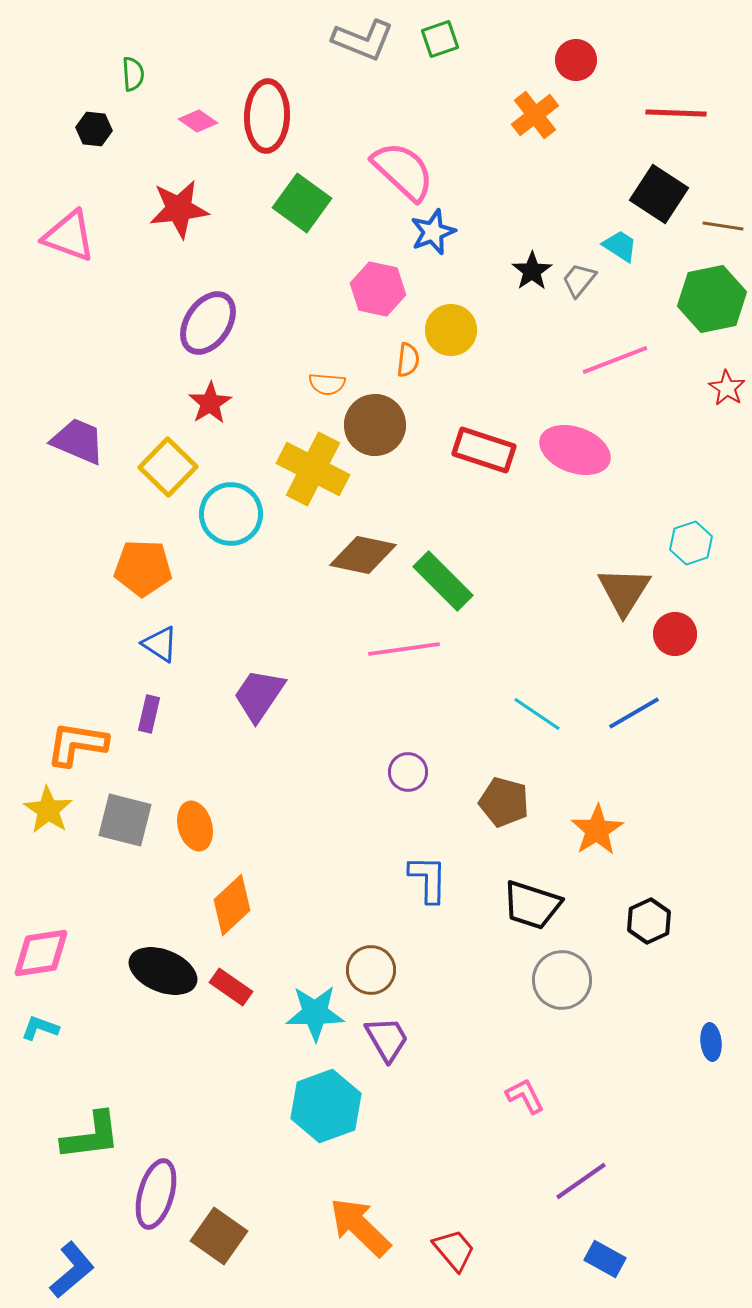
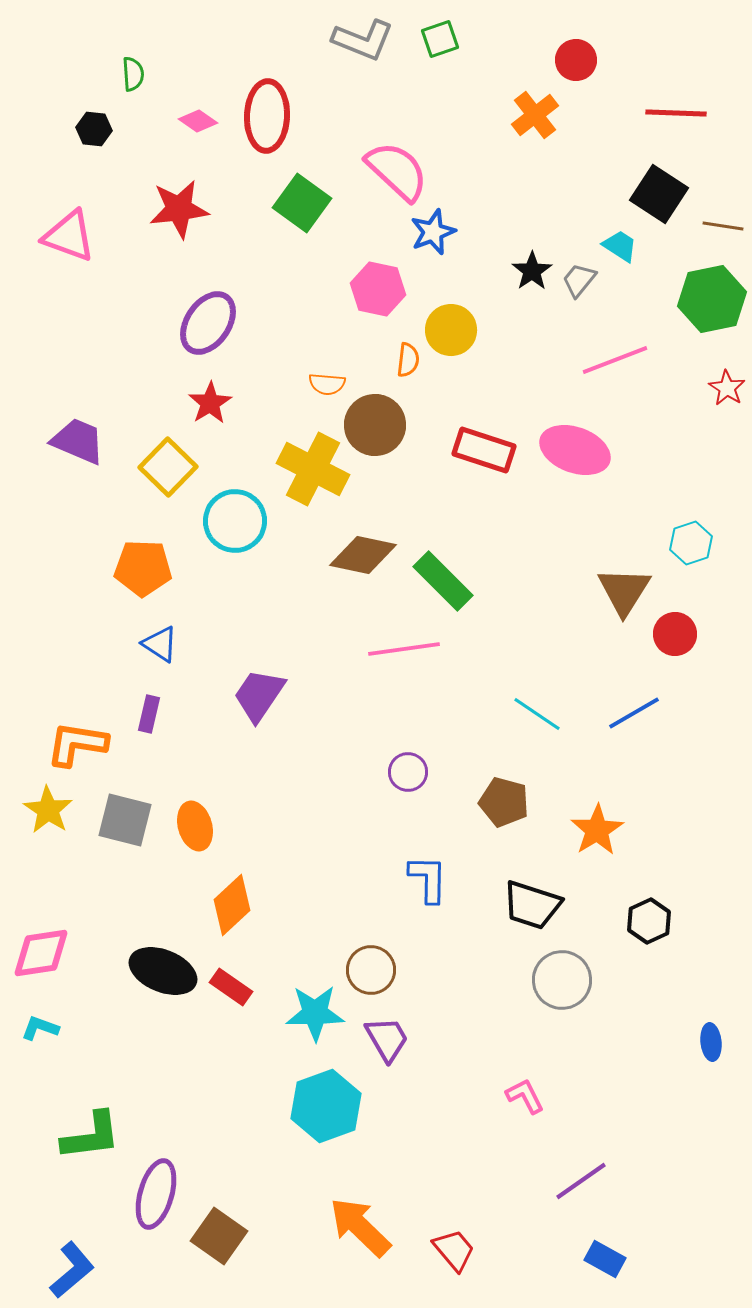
pink semicircle at (403, 171): moved 6 px left
cyan circle at (231, 514): moved 4 px right, 7 px down
